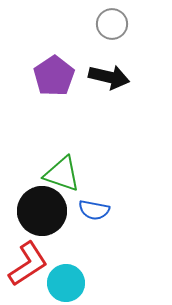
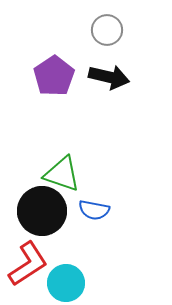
gray circle: moved 5 px left, 6 px down
